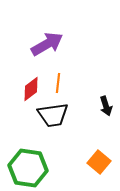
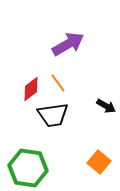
purple arrow: moved 21 px right
orange line: rotated 42 degrees counterclockwise
black arrow: rotated 42 degrees counterclockwise
